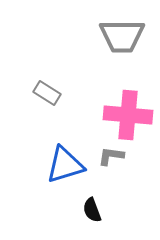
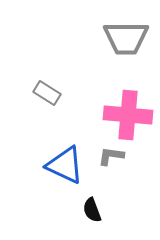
gray trapezoid: moved 4 px right, 2 px down
blue triangle: rotated 42 degrees clockwise
